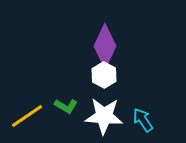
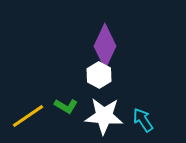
white hexagon: moved 5 px left
yellow line: moved 1 px right
